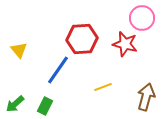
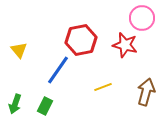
red hexagon: moved 1 px left, 1 px down; rotated 8 degrees counterclockwise
red star: moved 1 px down
brown arrow: moved 5 px up
green arrow: rotated 30 degrees counterclockwise
